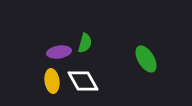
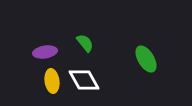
green semicircle: rotated 54 degrees counterclockwise
purple ellipse: moved 14 px left
white diamond: moved 1 px right, 1 px up
